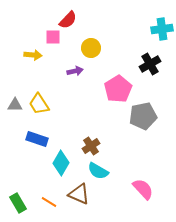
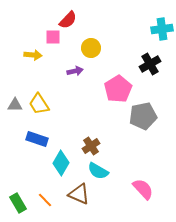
orange line: moved 4 px left, 2 px up; rotated 14 degrees clockwise
